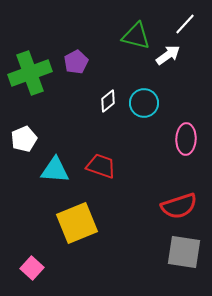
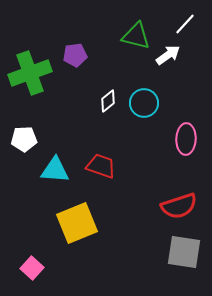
purple pentagon: moved 1 px left, 7 px up; rotated 20 degrees clockwise
white pentagon: rotated 20 degrees clockwise
